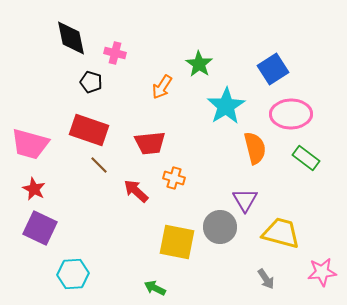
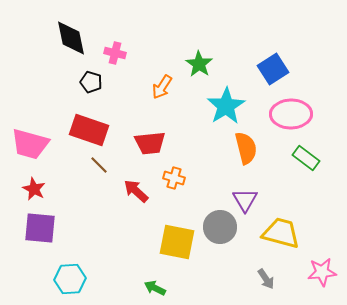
orange semicircle: moved 9 px left
purple square: rotated 20 degrees counterclockwise
cyan hexagon: moved 3 px left, 5 px down
